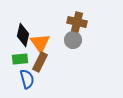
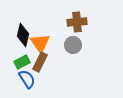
brown cross: rotated 18 degrees counterclockwise
gray circle: moved 5 px down
green rectangle: moved 2 px right, 3 px down; rotated 21 degrees counterclockwise
blue semicircle: rotated 18 degrees counterclockwise
